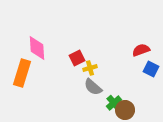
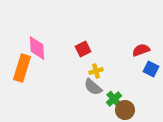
red square: moved 6 px right, 9 px up
yellow cross: moved 6 px right, 3 px down
orange rectangle: moved 5 px up
green cross: moved 4 px up
